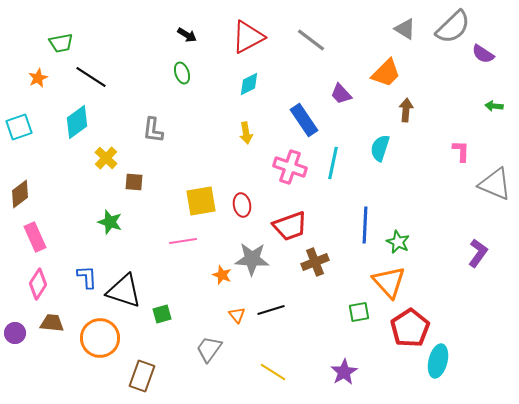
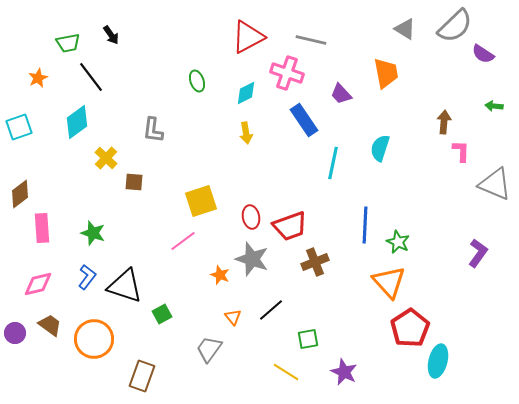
gray semicircle at (453, 27): moved 2 px right, 1 px up
black arrow at (187, 35): moved 76 px left; rotated 24 degrees clockwise
gray line at (311, 40): rotated 24 degrees counterclockwise
green trapezoid at (61, 43): moved 7 px right
green ellipse at (182, 73): moved 15 px right, 8 px down
orange trapezoid at (386, 73): rotated 56 degrees counterclockwise
black line at (91, 77): rotated 20 degrees clockwise
cyan diamond at (249, 84): moved 3 px left, 9 px down
brown arrow at (406, 110): moved 38 px right, 12 px down
pink cross at (290, 167): moved 3 px left, 94 px up
yellow square at (201, 201): rotated 8 degrees counterclockwise
red ellipse at (242, 205): moved 9 px right, 12 px down
green star at (110, 222): moved 17 px left, 11 px down
pink rectangle at (35, 237): moved 7 px right, 9 px up; rotated 20 degrees clockwise
pink line at (183, 241): rotated 28 degrees counterclockwise
gray star at (252, 259): rotated 16 degrees clockwise
orange star at (222, 275): moved 2 px left
blue L-shape at (87, 277): rotated 40 degrees clockwise
pink diamond at (38, 284): rotated 44 degrees clockwise
black triangle at (124, 291): moved 1 px right, 5 px up
black line at (271, 310): rotated 24 degrees counterclockwise
green square at (359, 312): moved 51 px left, 27 px down
green square at (162, 314): rotated 12 degrees counterclockwise
orange triangle at (237, 315): moved 4 px left, 2 px down
brown trapezoid at (52, 323): moved 2 px left, 2 px down; rotated 30 degrees clockwise
orange circle at (100, 338): moved 6 px left, 1 px down
yellow line at (273, 372): moved 13 px right
purple star at (344, 372): rotated 16 degrees counterclockwise
